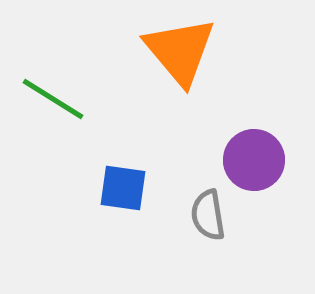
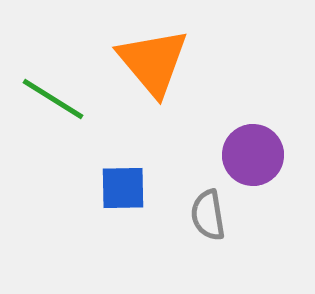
orange triangle: moved 27 px left, 11 px down
purple circle: moved 1 px left, 5 px up
blue square: rotated 9 degrees counterclockwise
